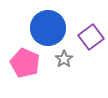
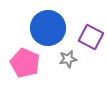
purple square: rotated 25 degrees counterclockwise
gray star: moved 4 px right; rotated 24 degrees clockwise
